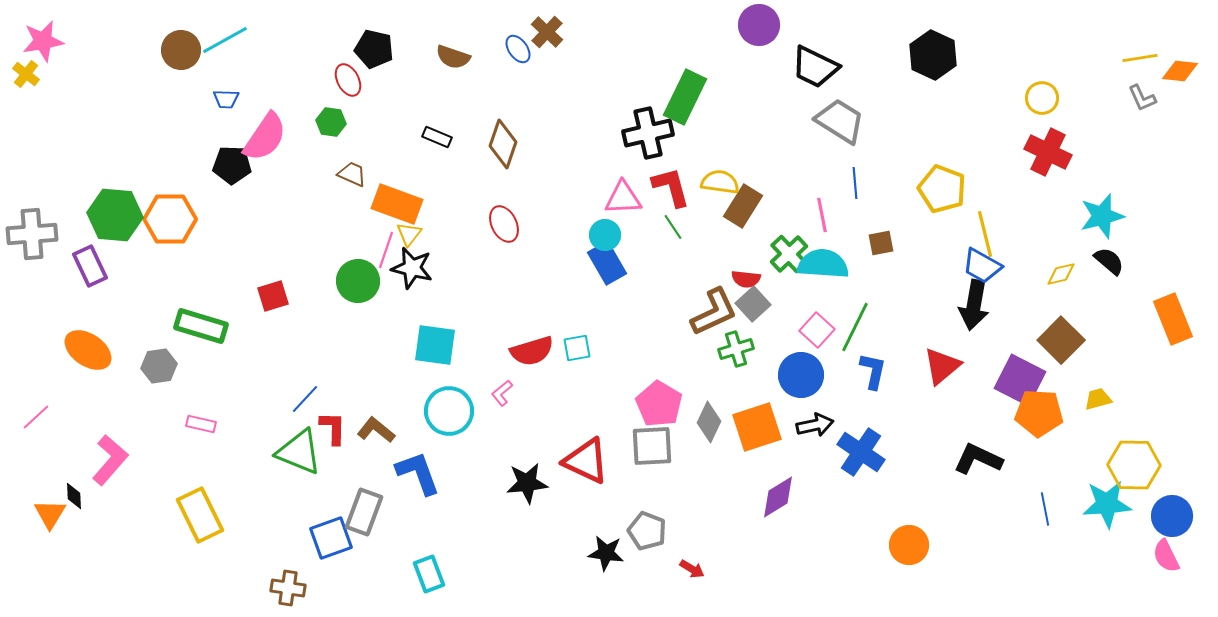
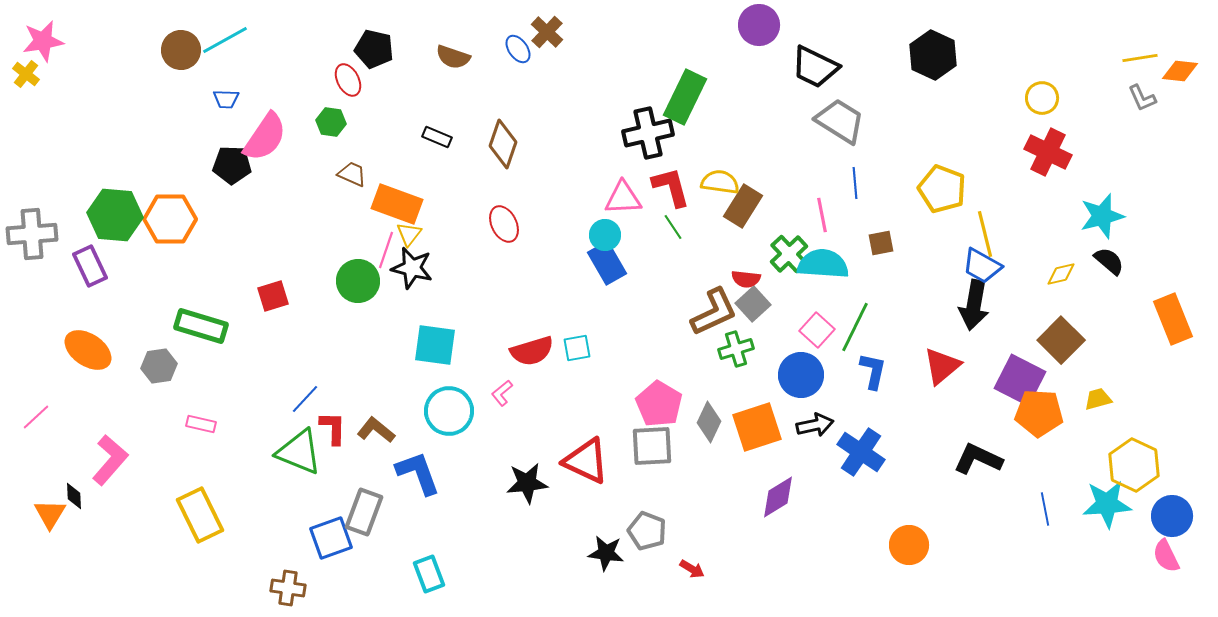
yellow hexagon at (1134, 465): rotated 24 degrees clockwise
